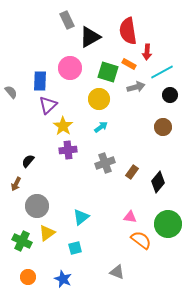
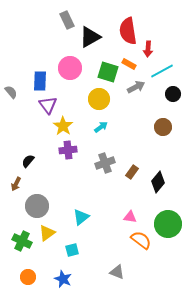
red arrow: moved 1 px right, 3 px up
cyan line: moved 1 px up
gray arrow: rotated 12 degrees counterclockwise
black circle: moved 3 px right, 1 px up
purple triangle: rotated 24 degrees counterclockwise
cyan square: moved 3 px left, 2 px down
